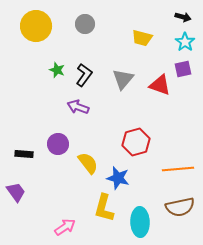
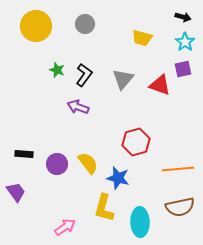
purple circle: moved 1 px left, 20 px down
